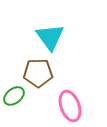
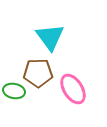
green ellipse: moved 5 px up; rotated 50 degrees clockwise
pink ellipse: moved 3 px right, 17 px up; rotated 12 degrees counterclockwise
